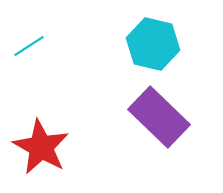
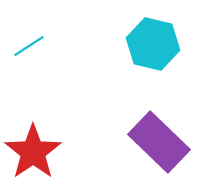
purple rectangle: moved 25 px down
red star: moved 8 px left, 5 px down; rotated 8 degrees clockwise
